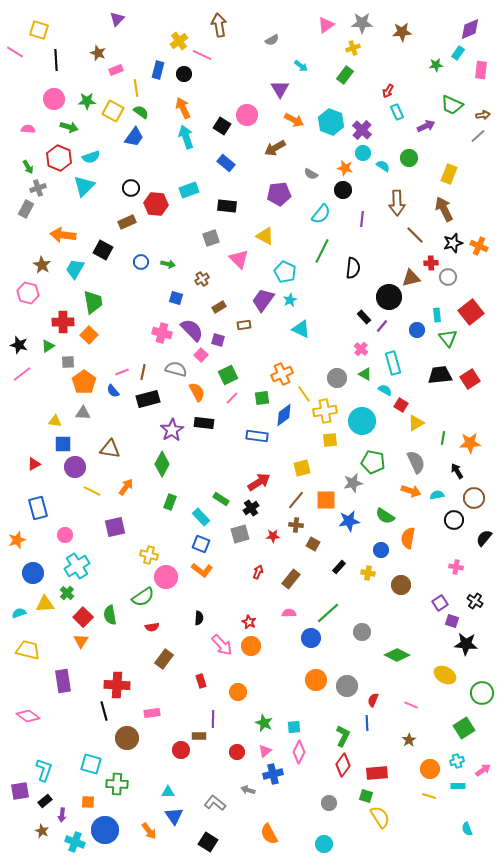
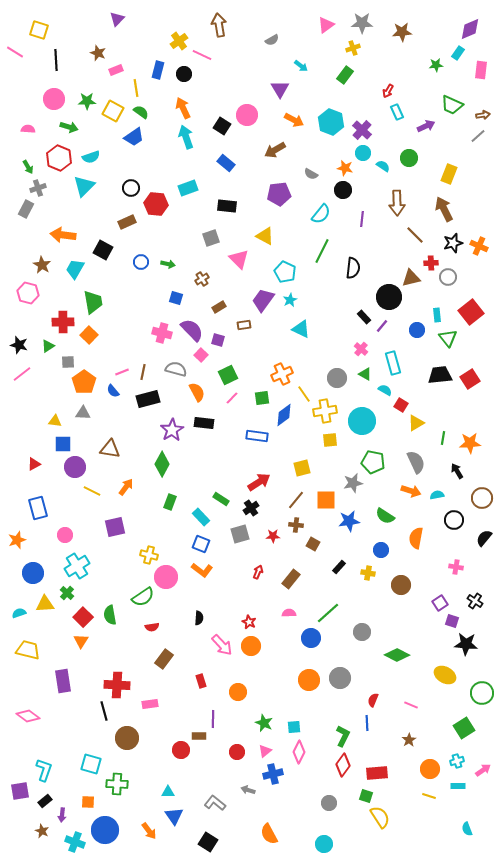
blue trapezoid at (134, 137): rotated 20 degrees clockwise
brown arrow at (275, 148): moved 2 px down
cyan rectangle at (189, 190): moved 1 px left, 2 px up
brown circle at (474, 498): moved 8 px right
orange semicircle at (408, 538): moved 8 px right
orange circle at (316, 680): moved 7 px left
gray circle at (347, 686): moved 7 px left, 8 px up
pink rectangle at (152, 713): moved 2 px left, 9 px up
